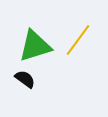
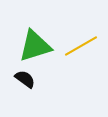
yellow line: moved 3 px right, 6 px down; rotated 24 degrees clockwise
